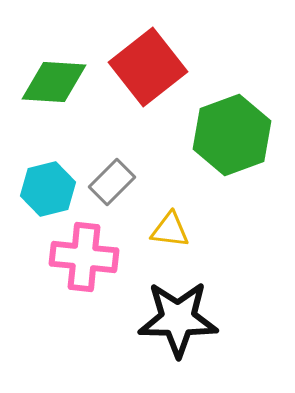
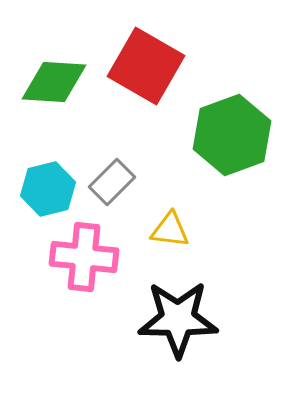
red square: moved 2 px left, 1 px up; rotated 22 degrees counterclockwise
